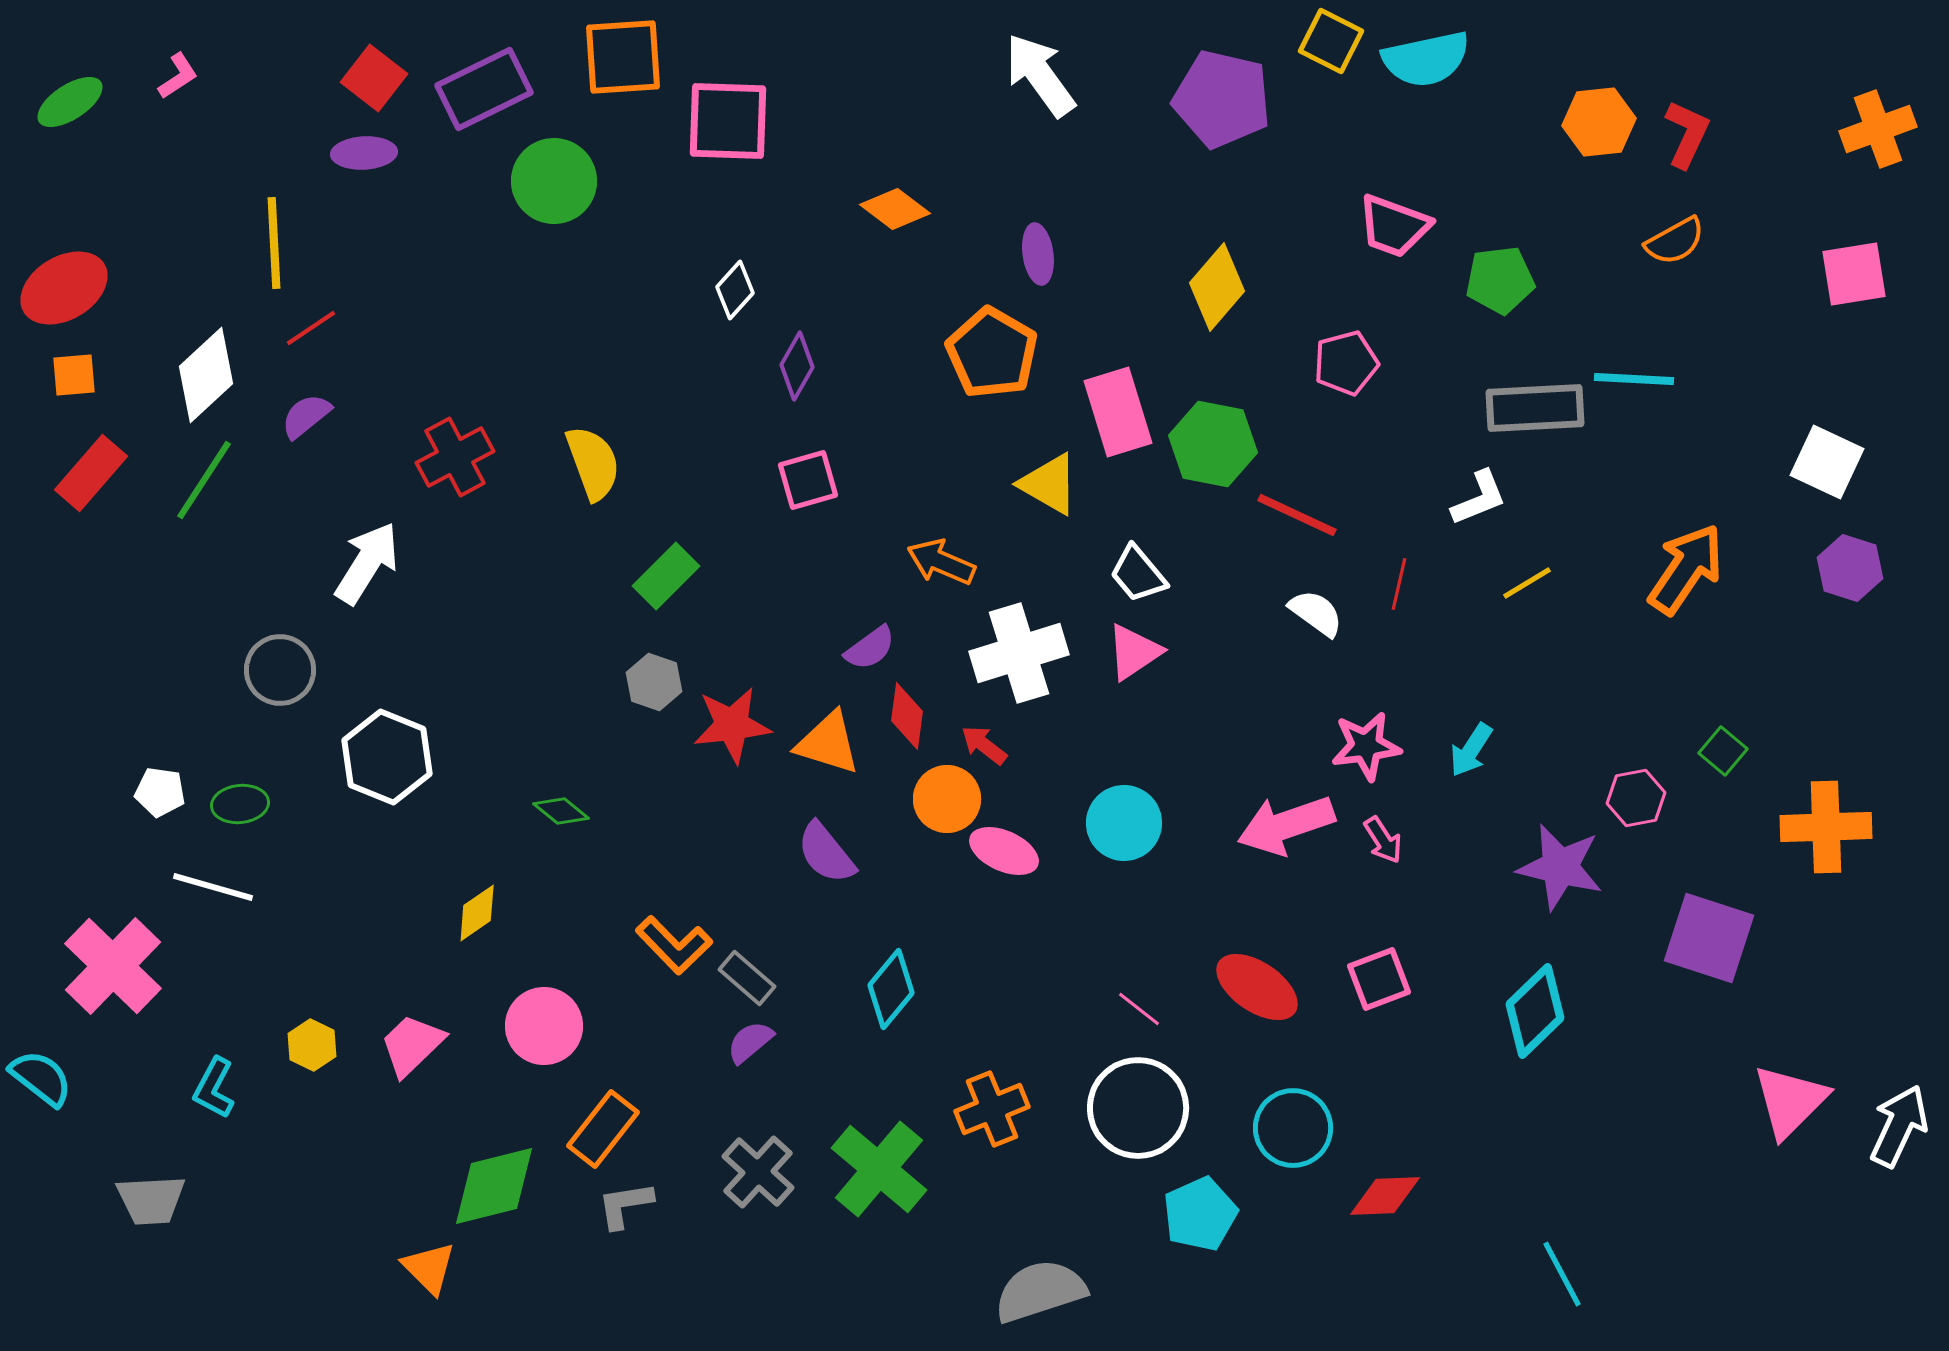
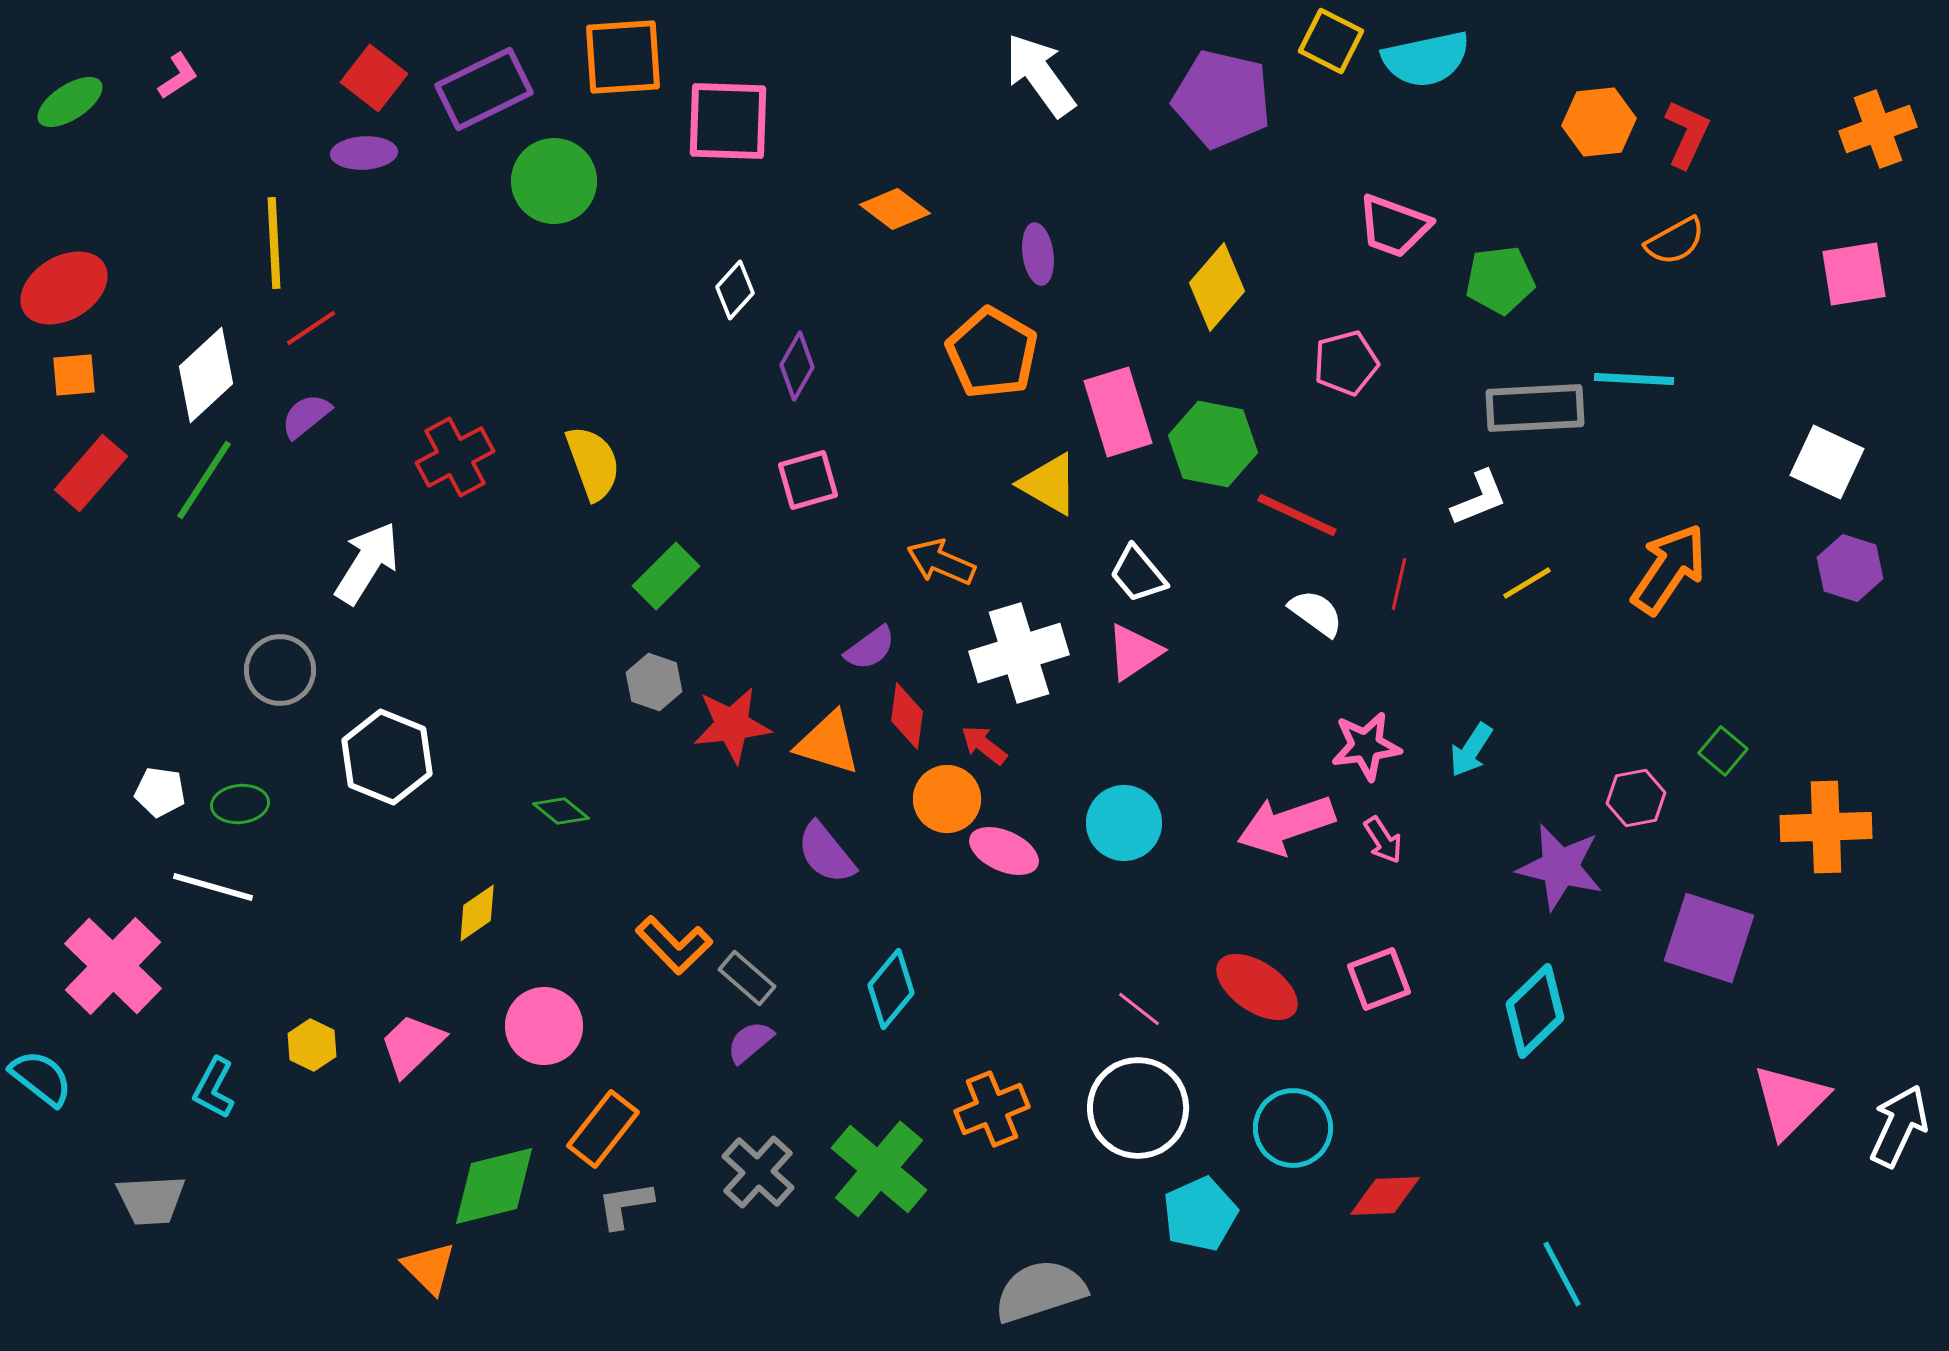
orange arrow at (1686, 569): moved 17 px left
